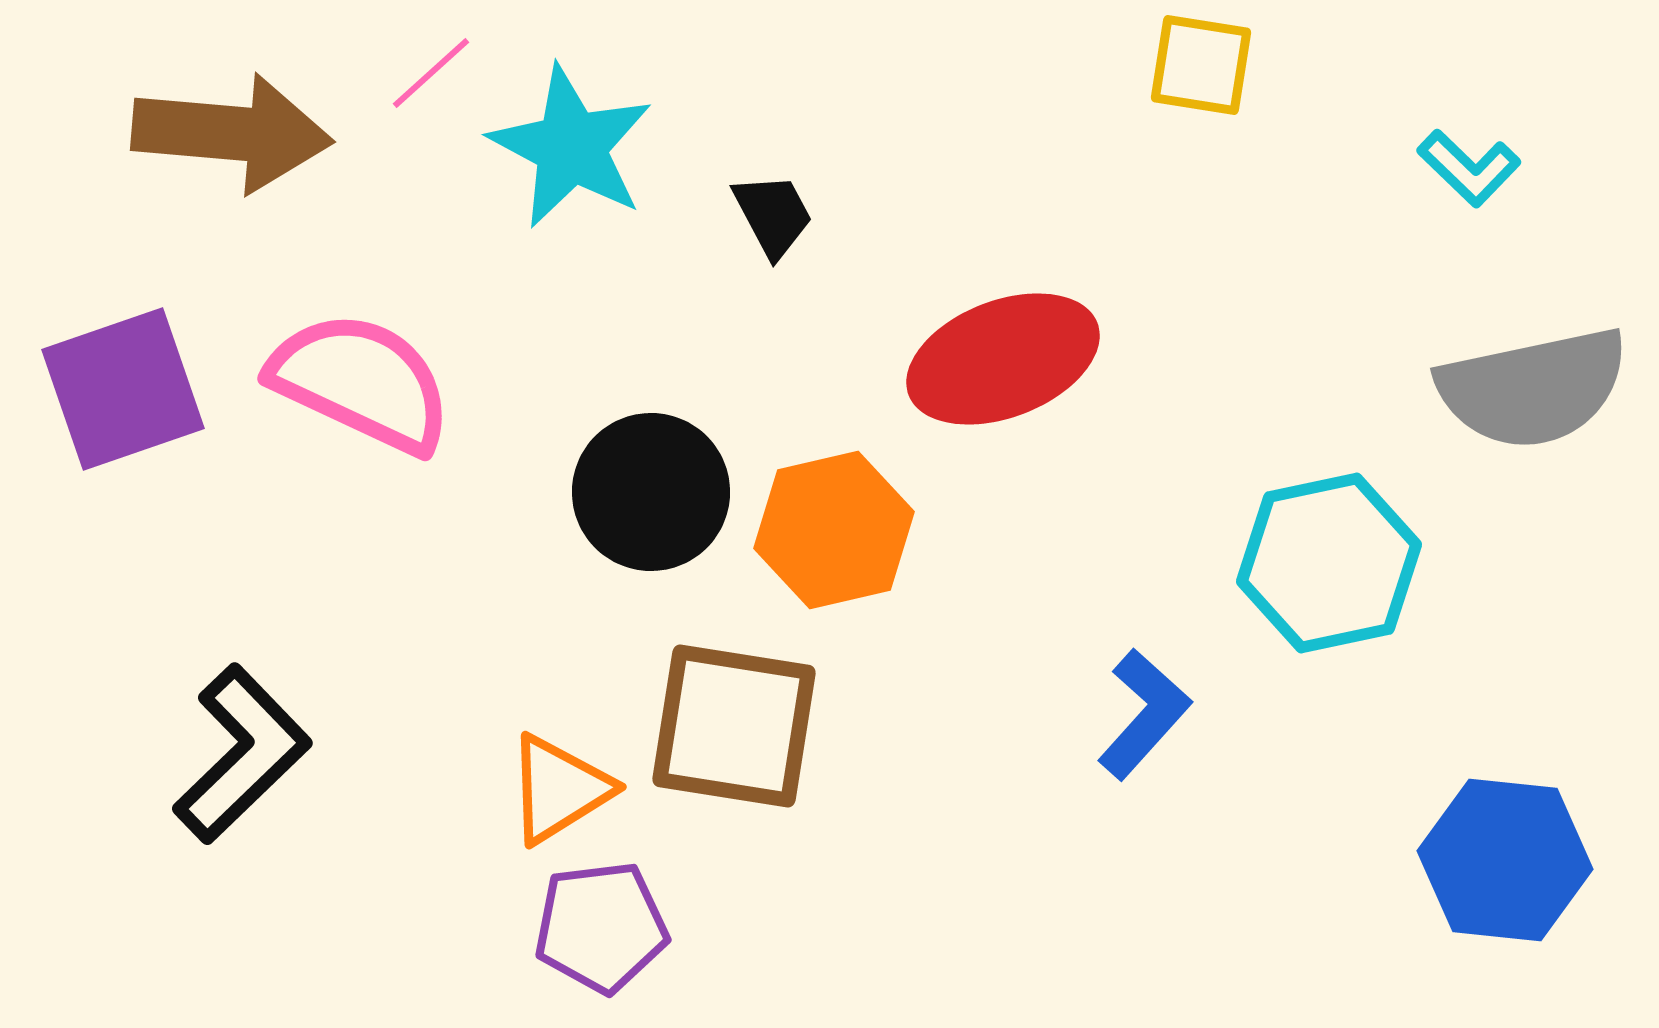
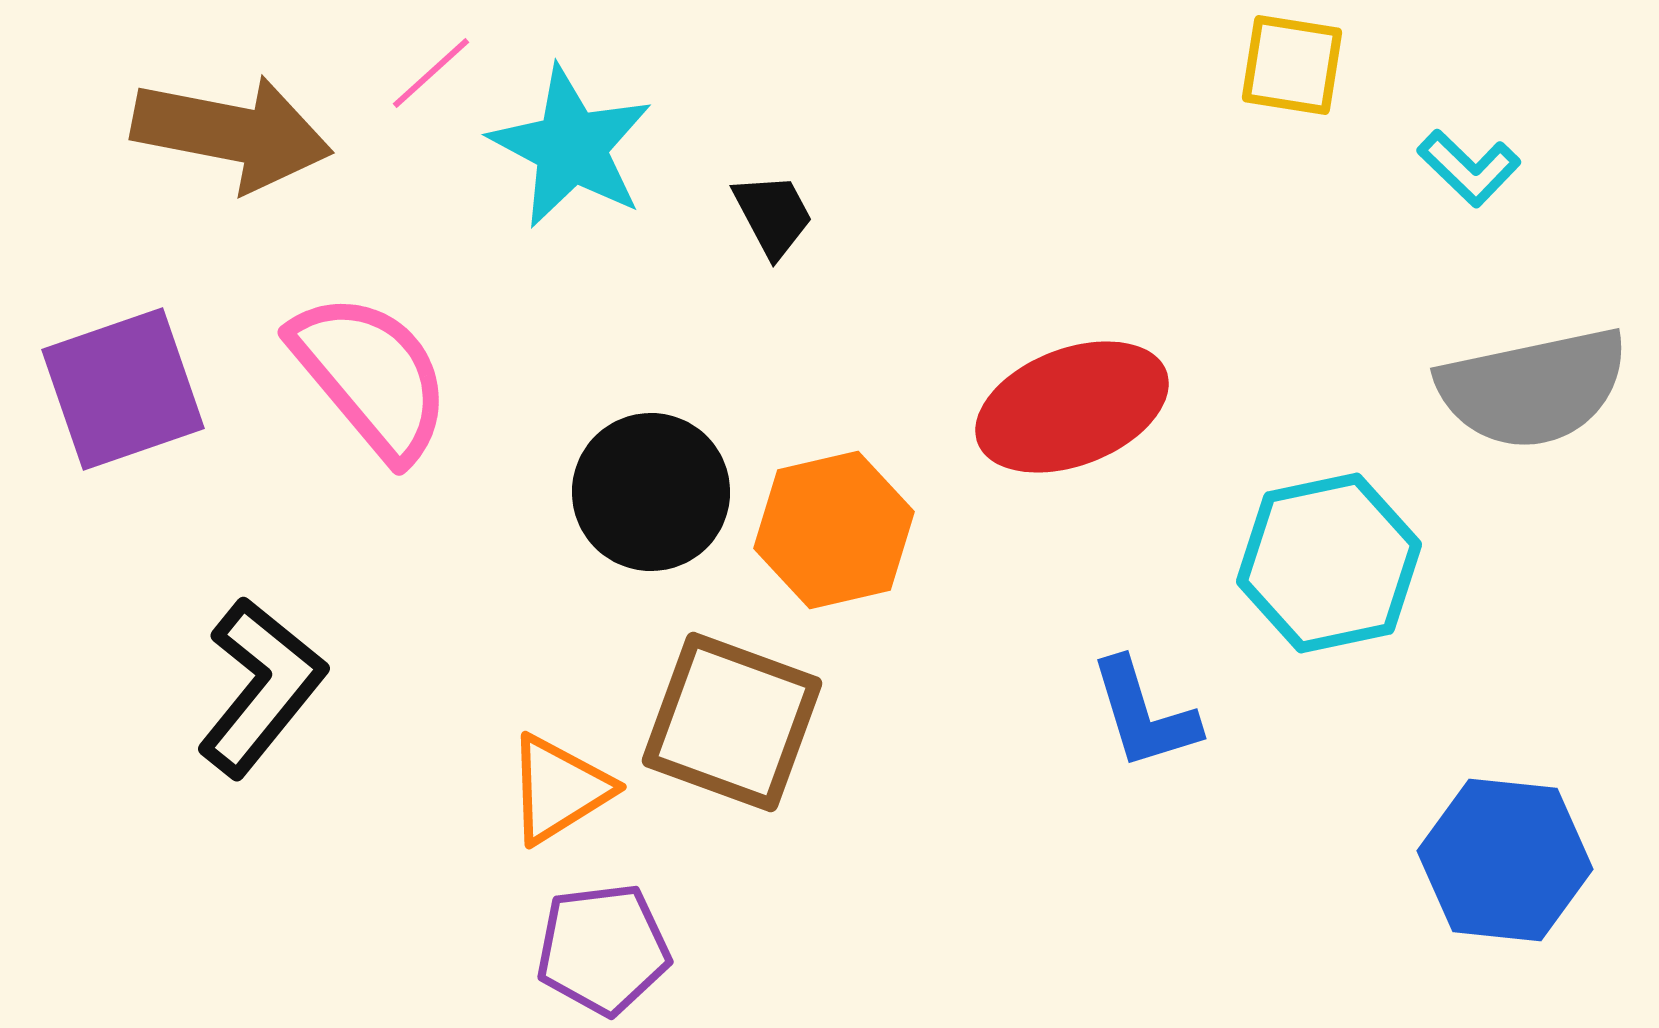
yellow square: moved 91 px right
brown arrow: rotated 6 degrees clockwise
red ellipse: moved 69 px right, 48 px down
pink semicircle: moved 10 px right, 6 px up; rotated 25 degrees clockwise
blue L-shape: rotated 121 degrees clockwise
brown square: moved 2 px left, 4 px up; rotated 11 degrees clockwise
black L-shape: moved 19 px right, 67 px up; rotated 7 degrees counterclockwise
purple pentagon: moved 2 px right, 22 px down
